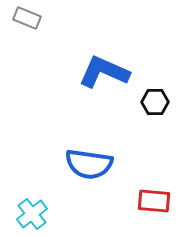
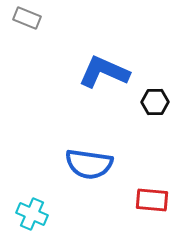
red rectangle: moved 2 px left, 1 px up
cyan cross: rotated 28 degrees counterclockwise
